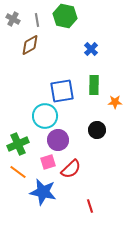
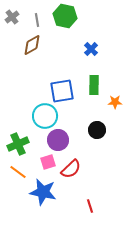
gray cross: moved 1 px left, 2 px up; rotated 24 degrees clockwise
brown diamond: moved 2 px right
